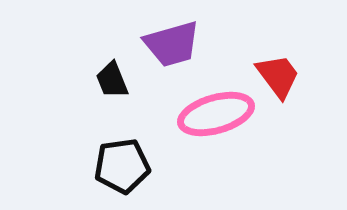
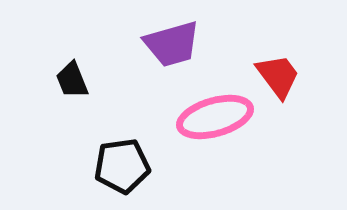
black trapezoid: moved 40 px left
pink ellipse: moved 1 px left, 3 px down
